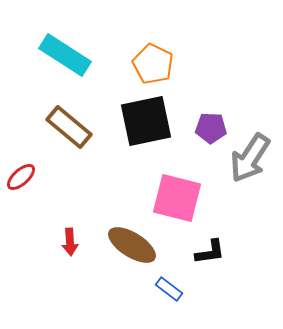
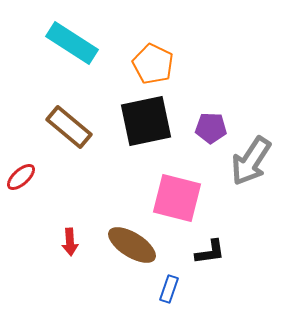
cyan rectangle: moved 7 px right, 12 px up
gray arrow: moved 1 px right, 3 px down
blue rectangle: rotated 72 degrees clockwise
